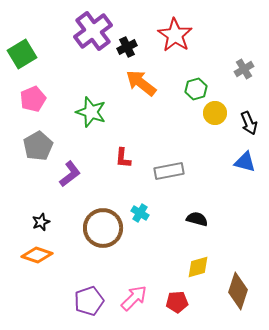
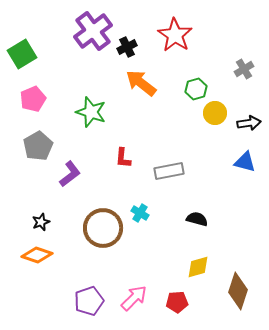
black arrow: rotated 75 degrees counterclockwise
